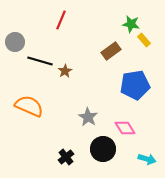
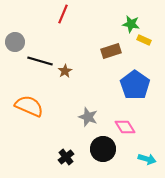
red line: moved 2 px right, 6 px up
yellow rectangle: rotated 24 degrees counterclockwise
brown rectangle: rotated 18 degrees clockwise
blue pentagon: rotated 28 degrees counterclockwise
gray star: rotated 12 degrees counterclockwise
pink diamond: moved 1 px up
